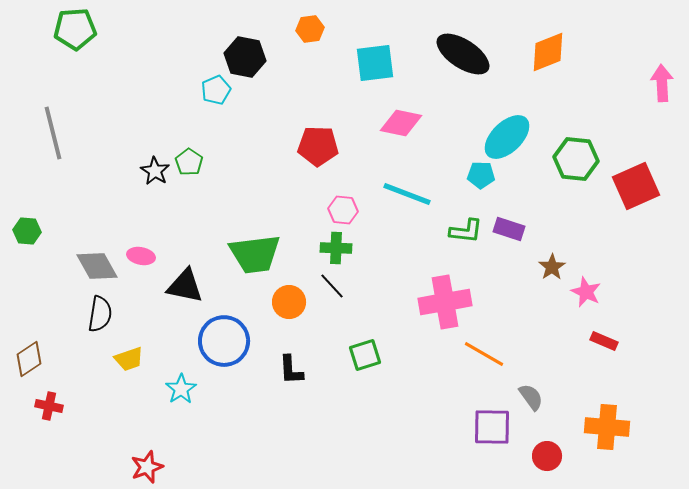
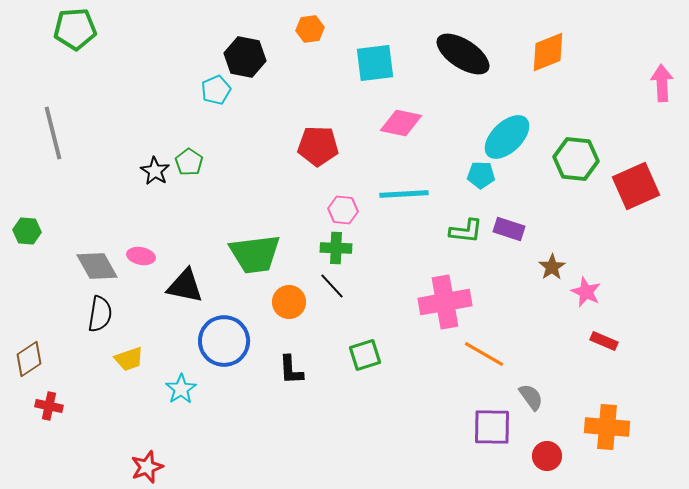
cyan line at (407, 194): moved 3 px left; rotated 24 degrees counterclockwise
